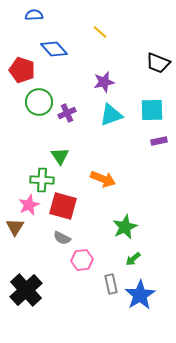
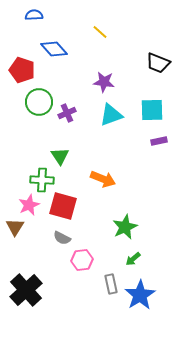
purple star: rotated 20 degrees clockwise
